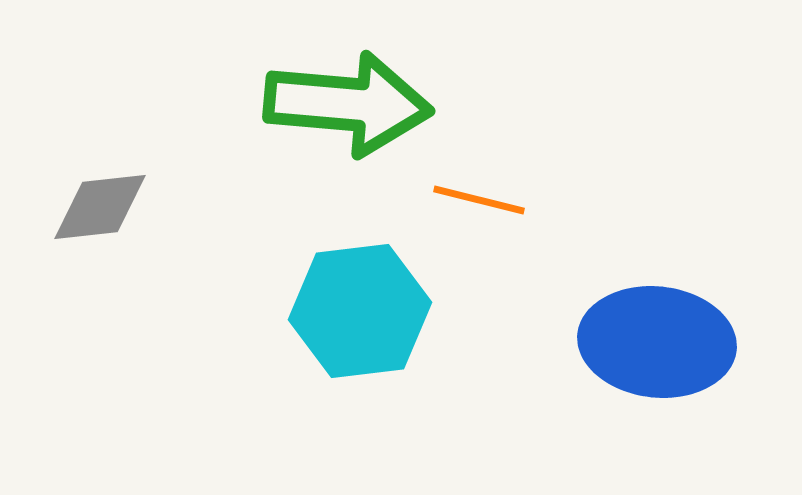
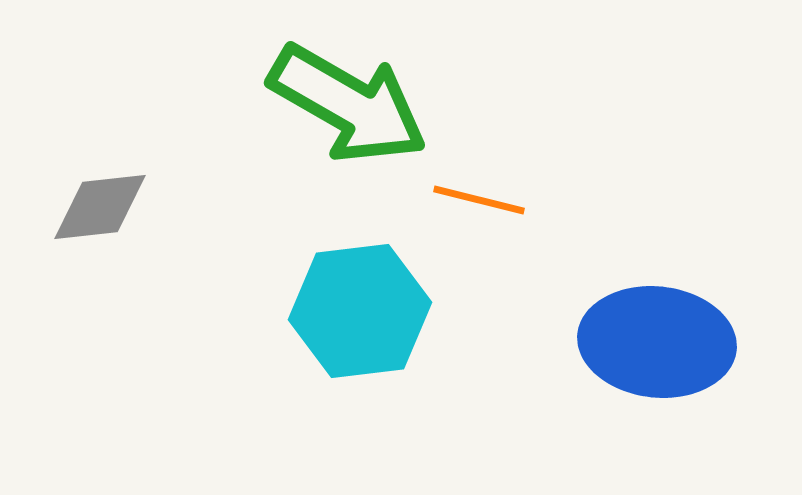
green arrow: rotated 25 degrees clockwise
